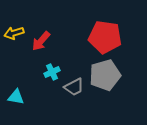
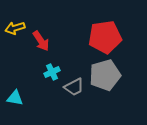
yellow arrow: moved 1 px right, 5 px up
red pentagon: rotated 16 degrees counterclockwise
red arrow: rotated 75 degrees counterclockwise
cyan triangle: moved 1 px left, 1 px down
